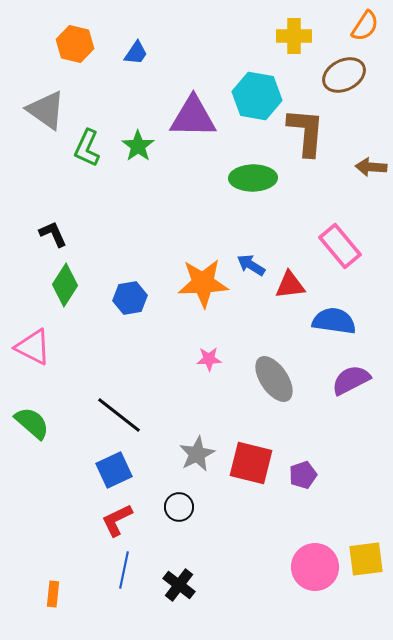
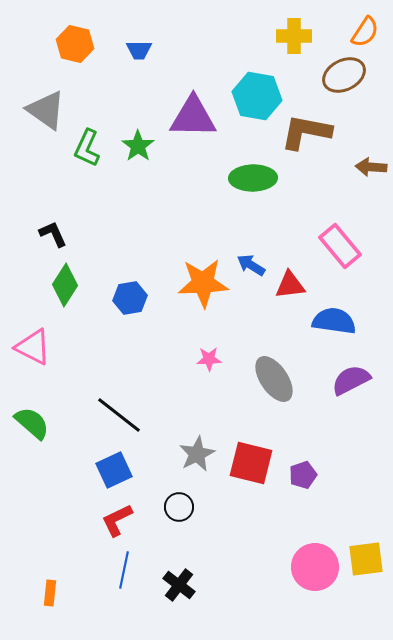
orange semicircle: moved 6 px down
blue trapezoid: moved 3 px right, 3 px up; rotated 56 degrees clockwise
brown L-shape: rotated 84 degrees counterclockwise
orange rectangle: moved 3 px left, 1 px up
